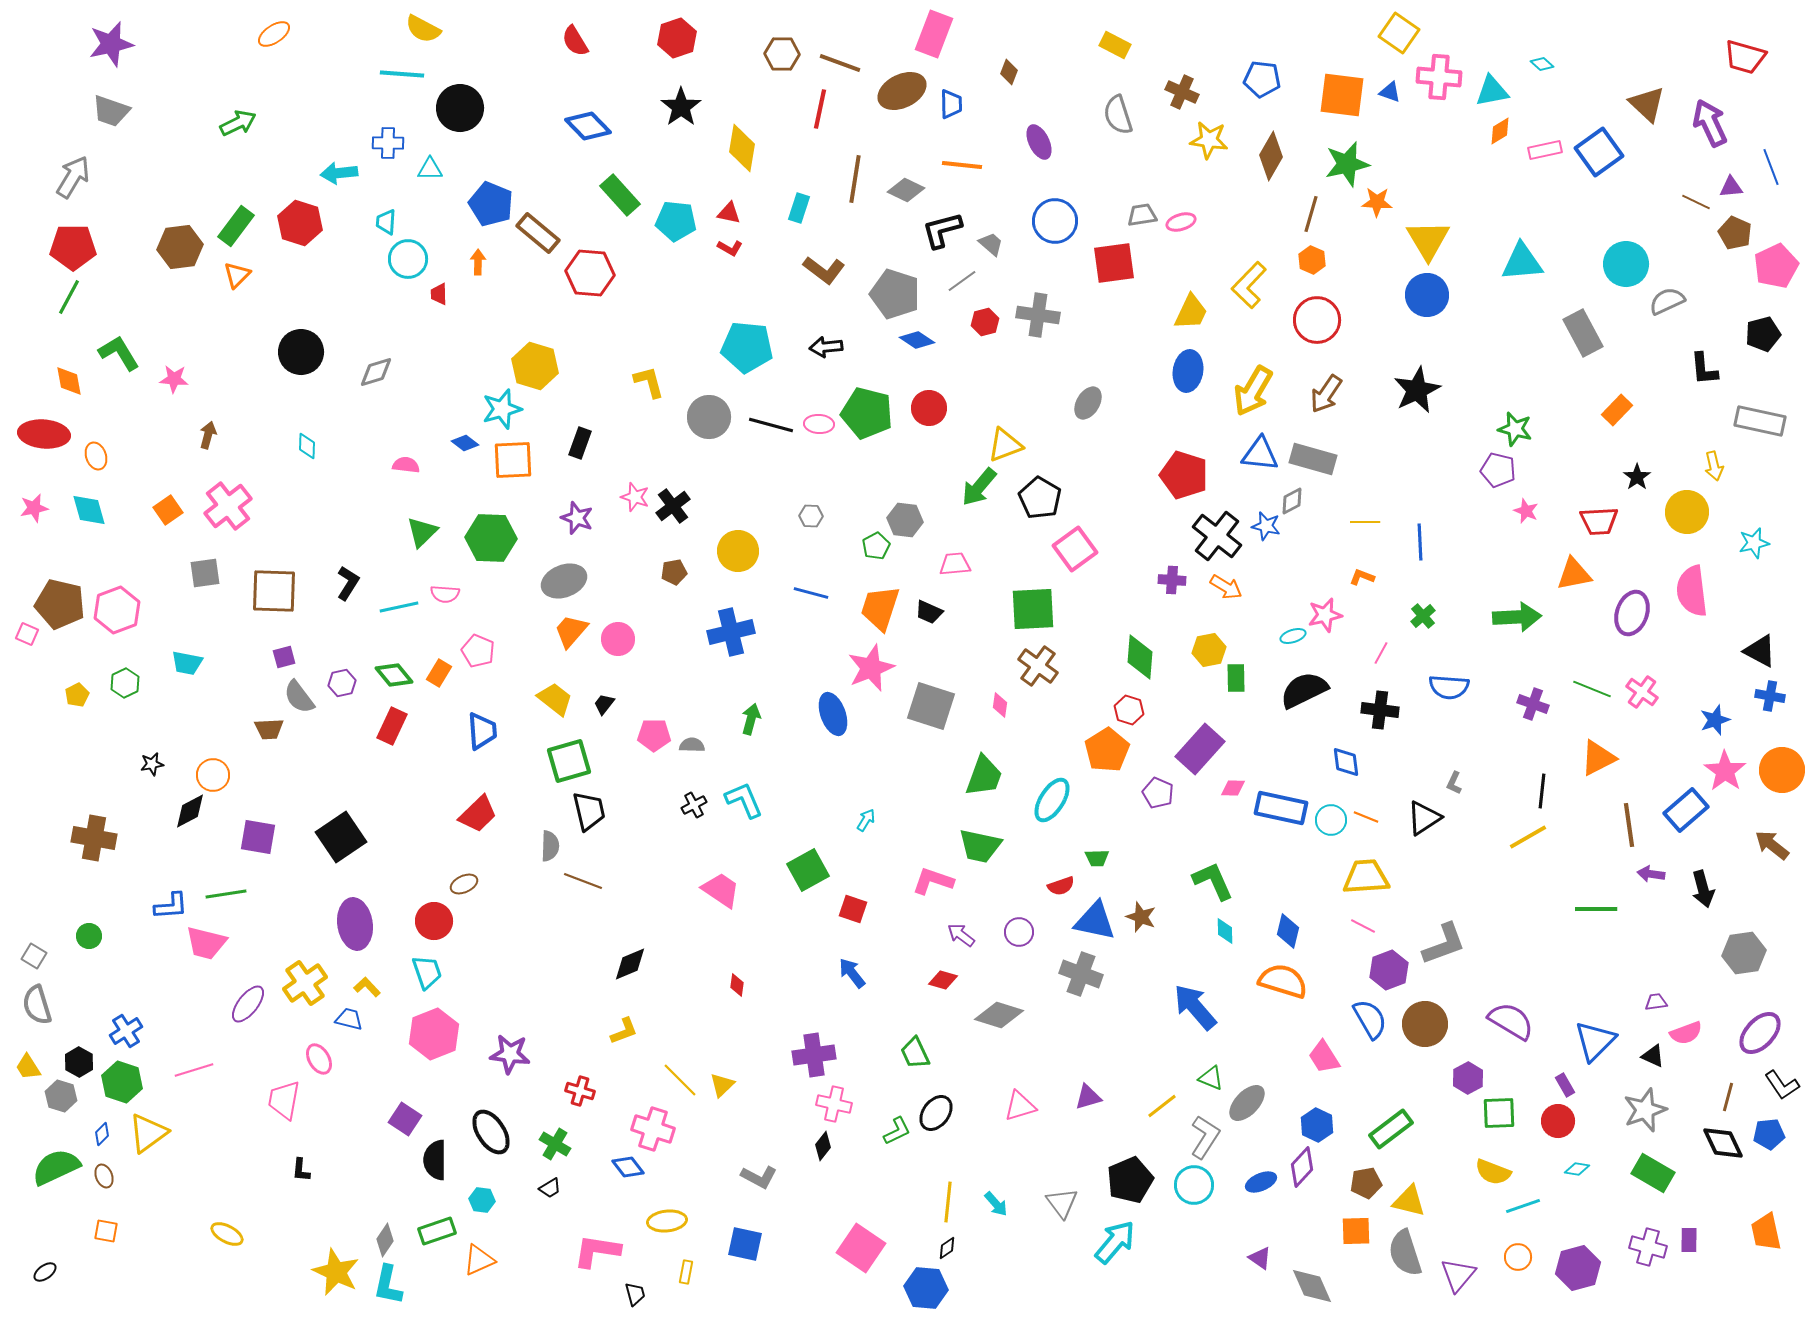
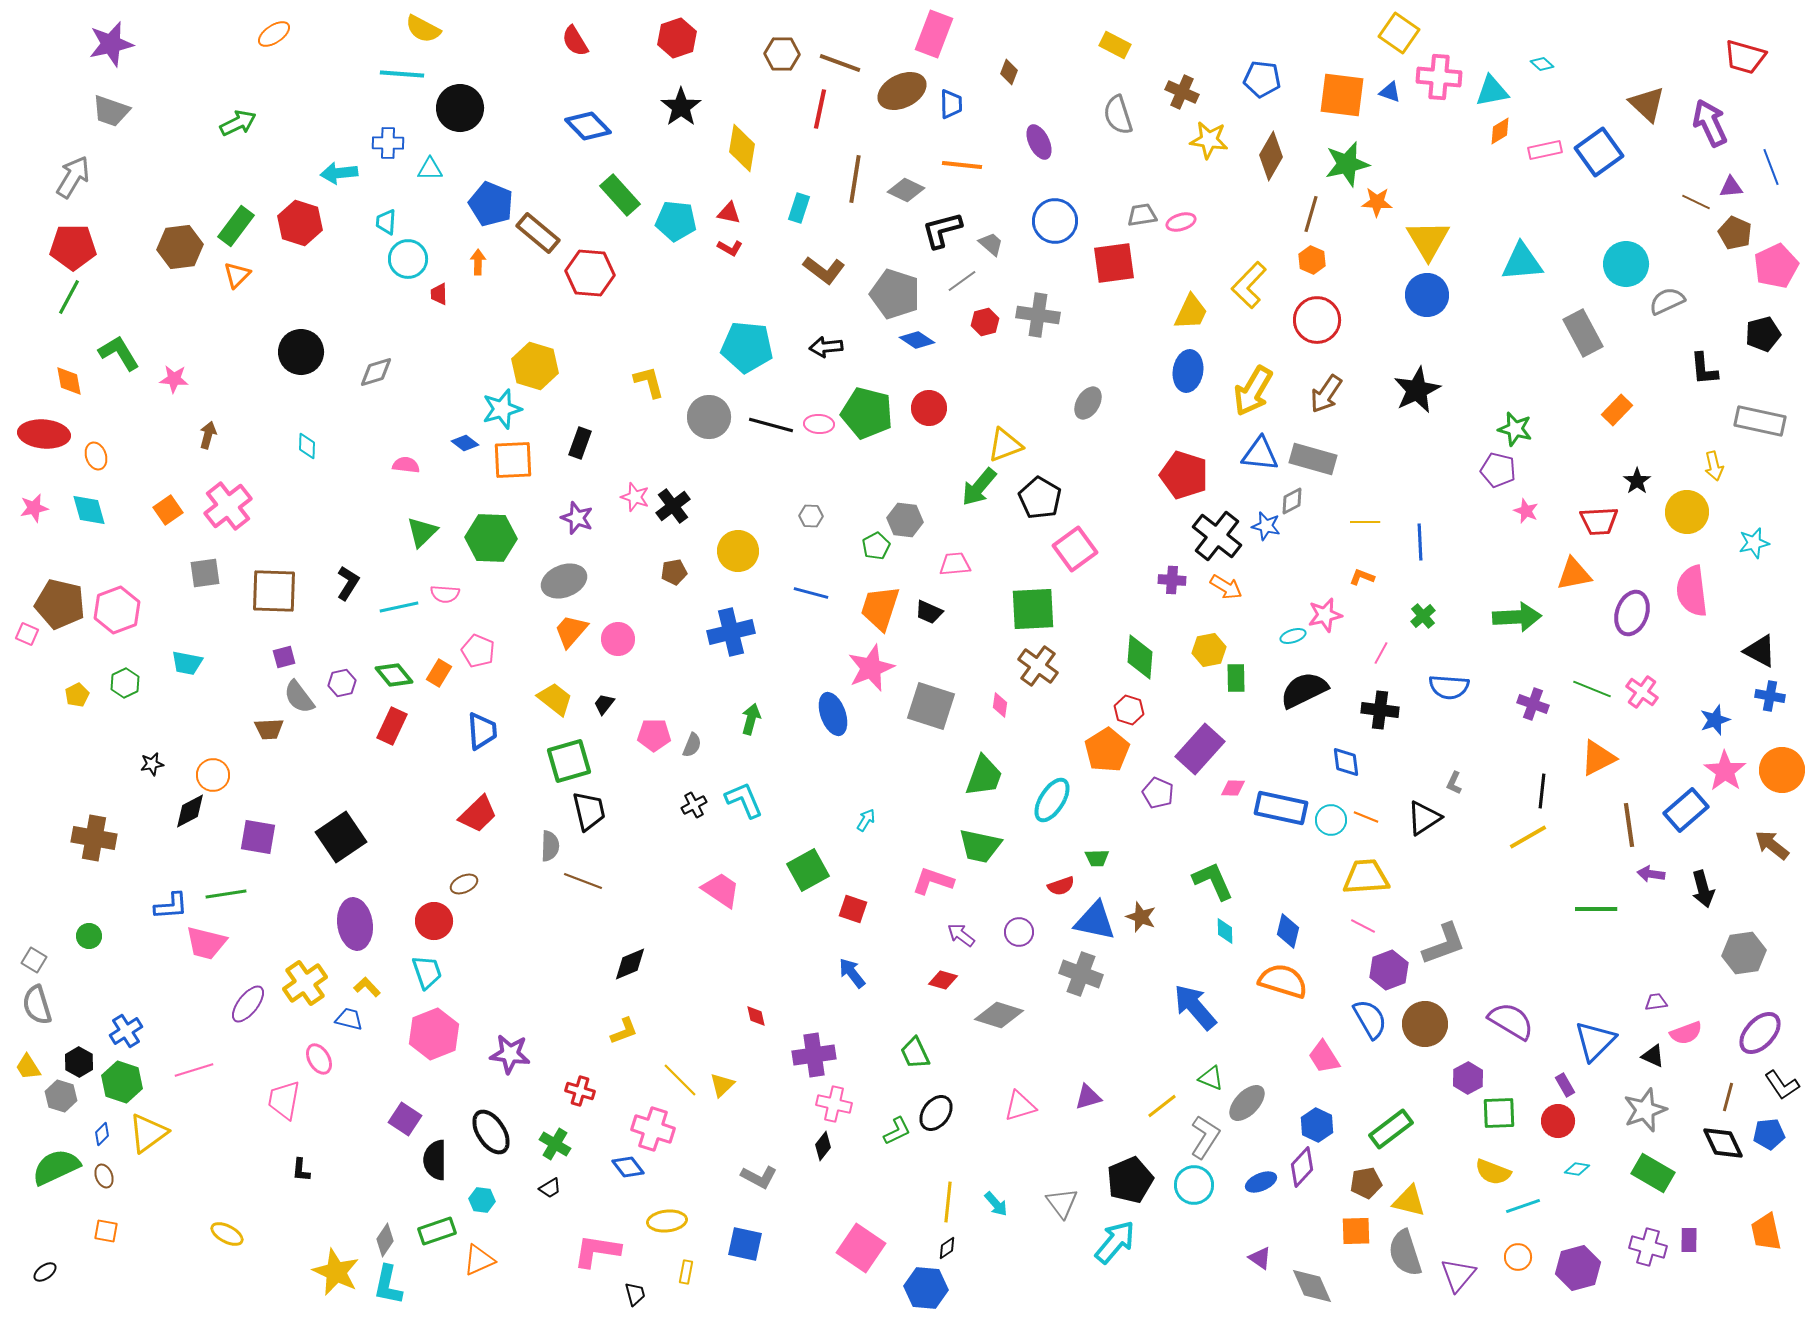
black star at (1637, 477): moved 4 px down
gray semicircle at (692, 745): rotated 110 degrees clockwise
gray square at (34, 956): moved 4 px down
red diamond at (737, 985): moved 19 px right, 31 px down; rotated 20 degrees counterclockwise
